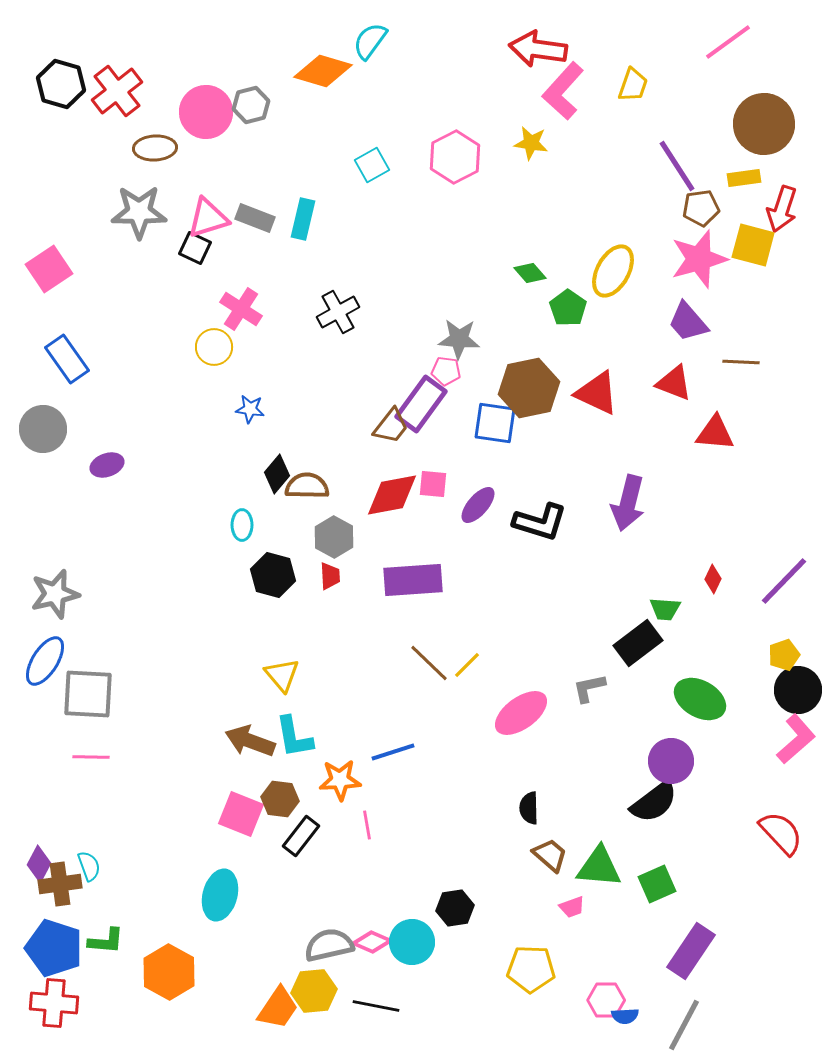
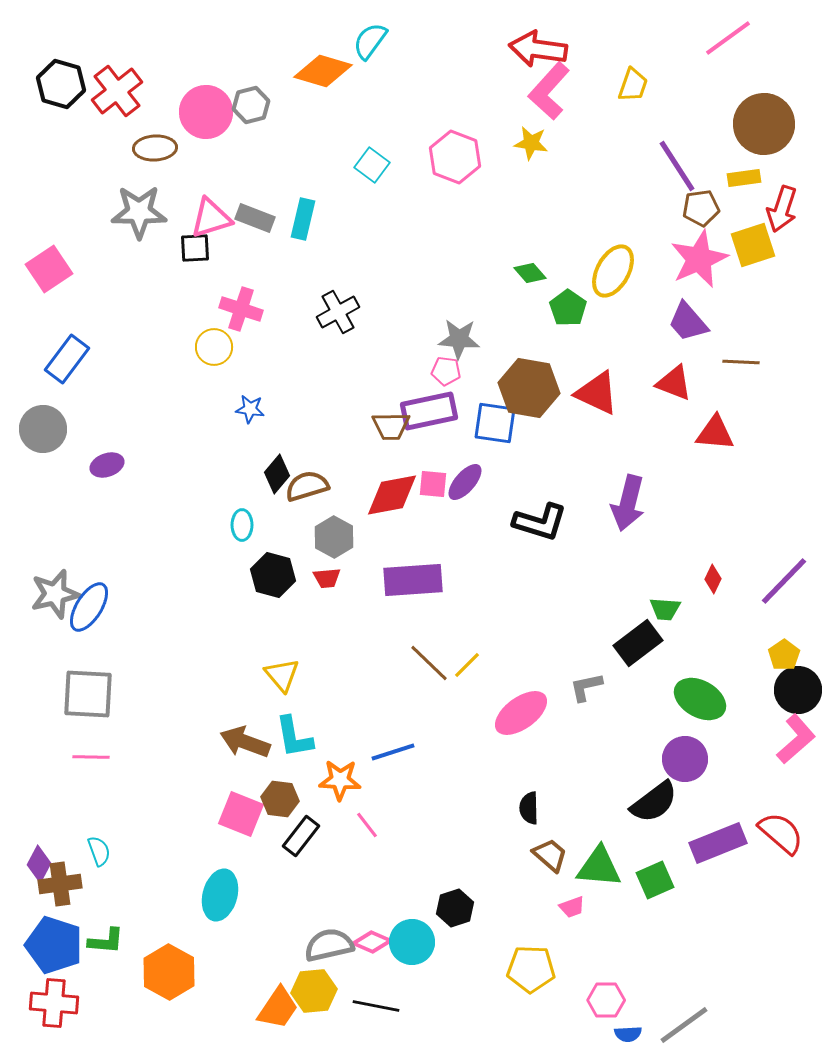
pink line at (728, 42): moved 4 px up
pink L-shape at (563, 91): moved 14 px left
pink hexagon at (455, 157): rotated 12 degrees counterclockwise
cyan square at (372, 165): rotated 24 degrees counterclockwise
pink triangle at (208, 218): moved 3 px right
yellow square at (753, 245): rotated 33 degrees counterclockwise
black square at (195, 248): rotated 28 degrees counterclockwise
pink star at (699, 259): rotated 8 degrees counterclockwise
pink cross at (241, 309): rotated 15 degrees counterclockwise
blue rectangle at (67, 359): rotated 72 degrees clockwise
brown hexagon at (529, 388): rotated 22 degrees clockwise
purple rectangle at (421, 404): moved 8 px right, 7 px down; rotated 42 degrees clockwise
brown trapezoid at (391, 426): rotated 51 degrees clockwise
brown semicircle at (307, 486): rotated 18 degrees counterclockwise
purple ellipse at (478, 505): moved 13 px left, 23 px up
red trapezoid at (330, 576): moved 3 px left, 2 px down; rotated 88 degrees clockwise
yellow pentagon at (784, 655): rotated 16 degrees counterclockwise
blue ellipse at (45, 661): moved 44 px right, 54 px up
gray L-shape at (589, 688): moved 3 px left, 1 px up
brown arrow at (250, 741): moved 5 px left, 1 px down
purple circle at (671, 761): moved 14 px right, 2 px up
orange star at (340, 780): rotated 6 degrees clockwise
pink line at (367, 825): rotated 28 degrees counterclockwise
red semicircle at (781, 833): rotated 6 degrees counterclockwise
cyan semicircle at (89, 866): moved 10 px right, 15 px up
green square at (657, 884): moved 2 px left, 4 px up
black hexagon at (455, 908): rotated 9 degrees counterclockwise
blue pentagon at (54, 948): moved 3 px up
purple rectangle at (691, 951): moved 27 px right, 108 px up; rotated 34 degrees clockwise
blue semicircle at (625, 1016): moved 3 px right, 18 px down
gray line at (684, 1025): rotated 26 degrees clockwise
